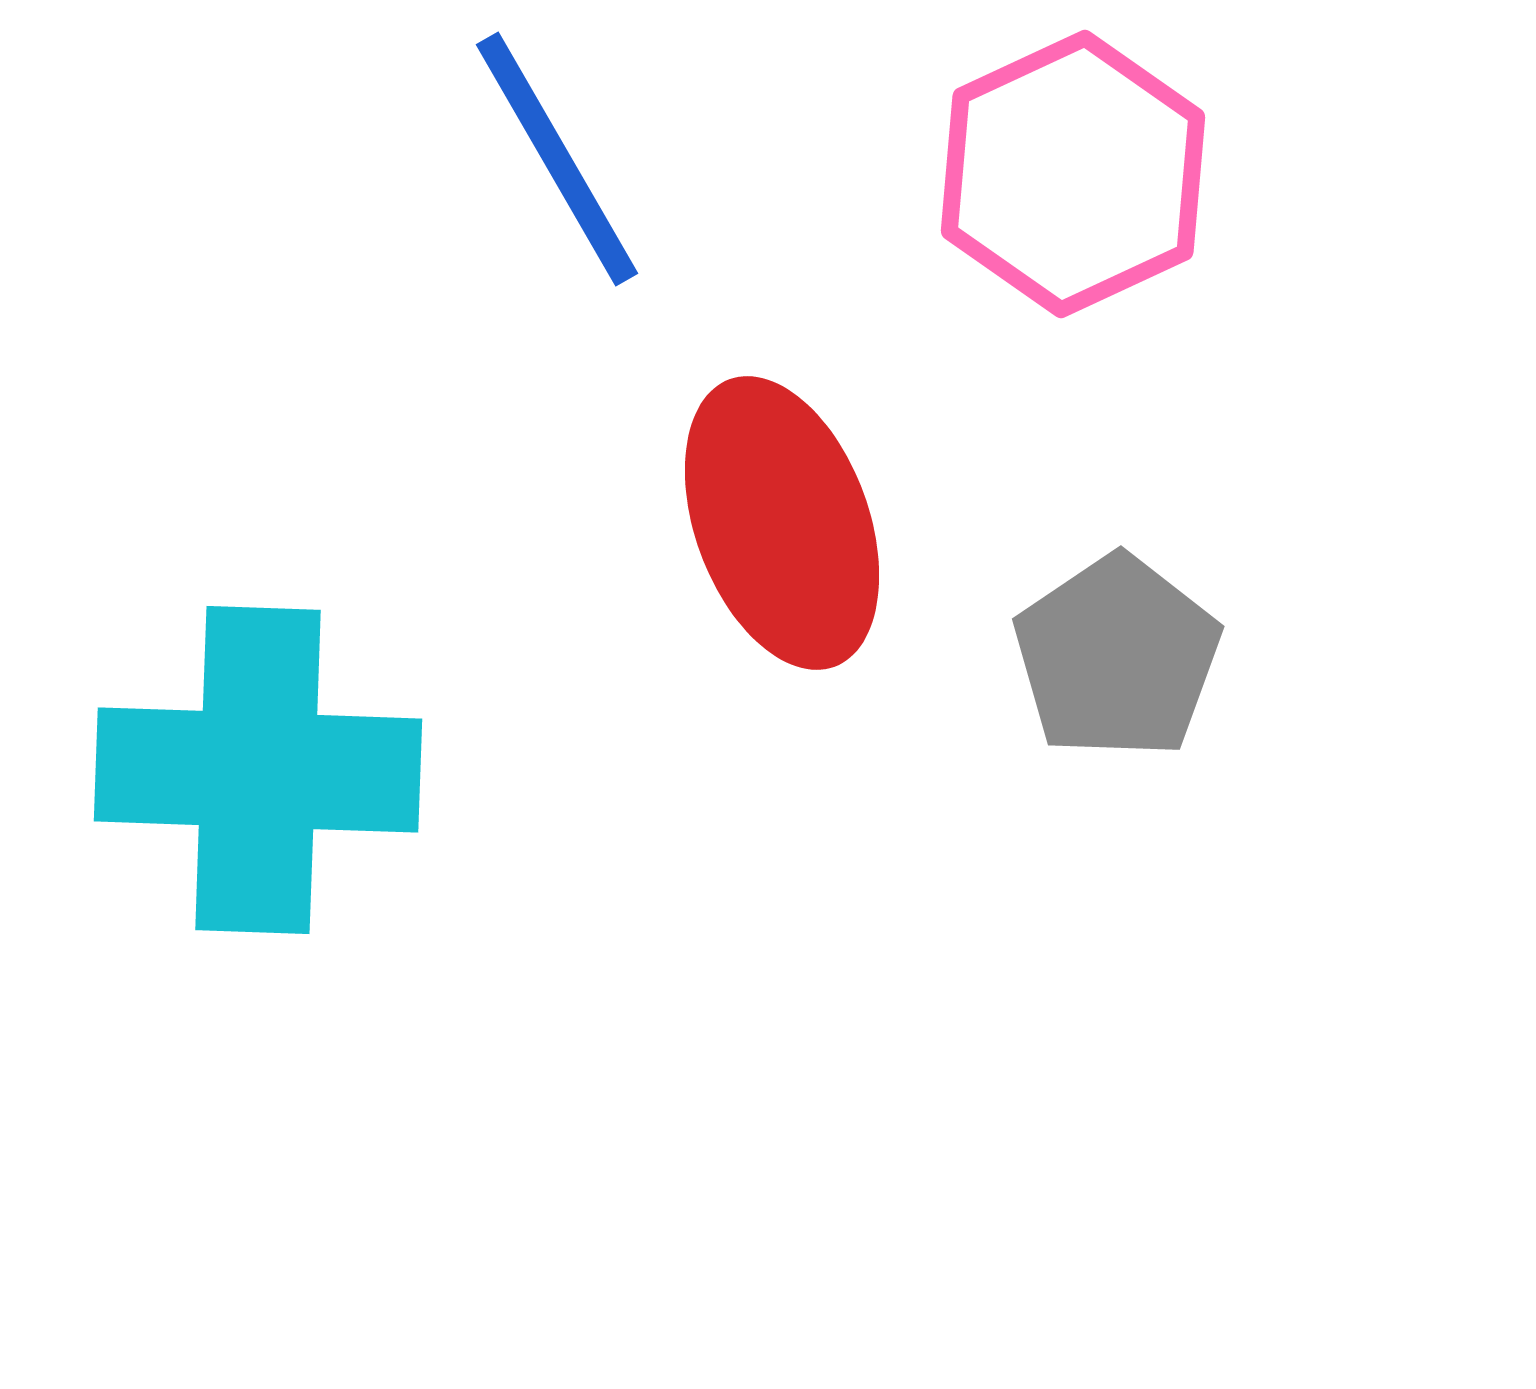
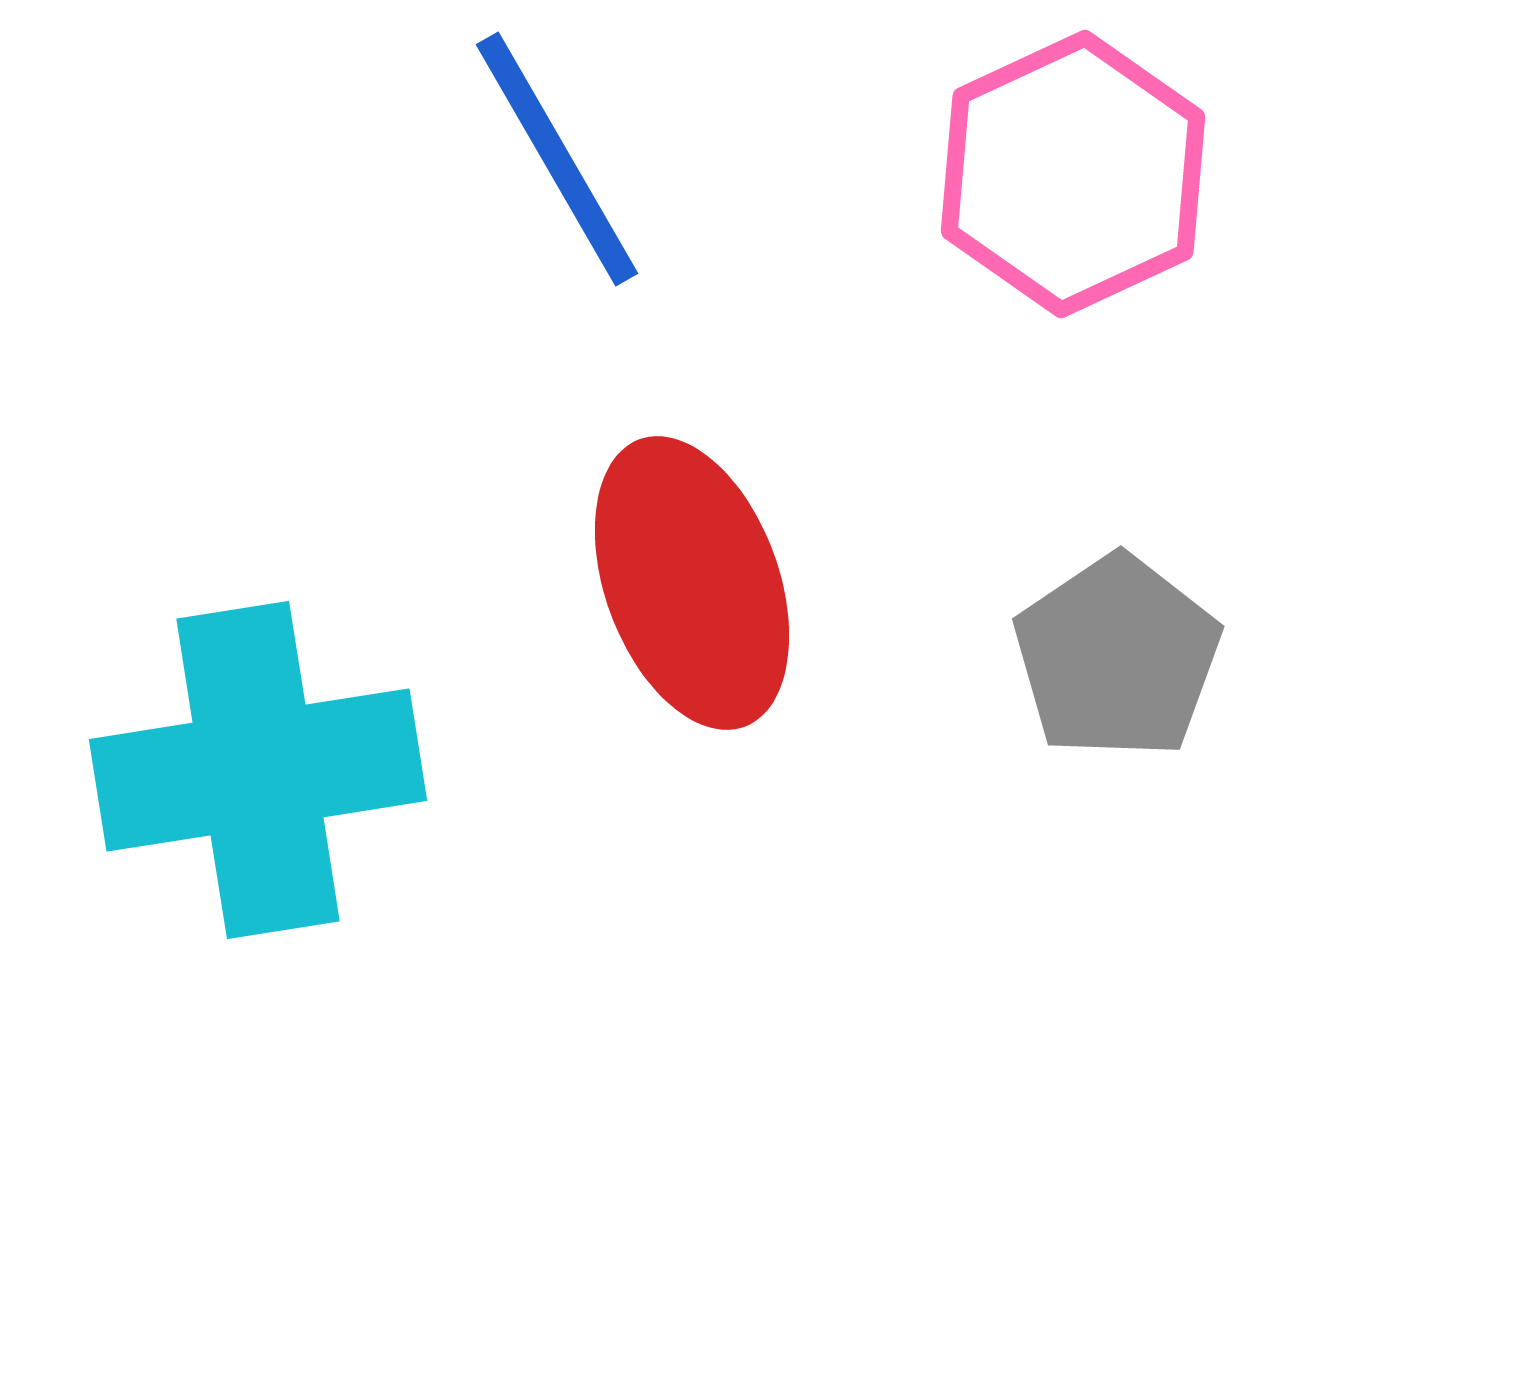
red ellipse: moved 90 px left, 60 px down
cyan cross: rotated 11 degrees counterclockwise
